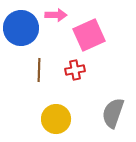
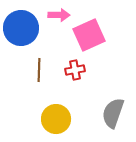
pink arrow: moved 3 px right
